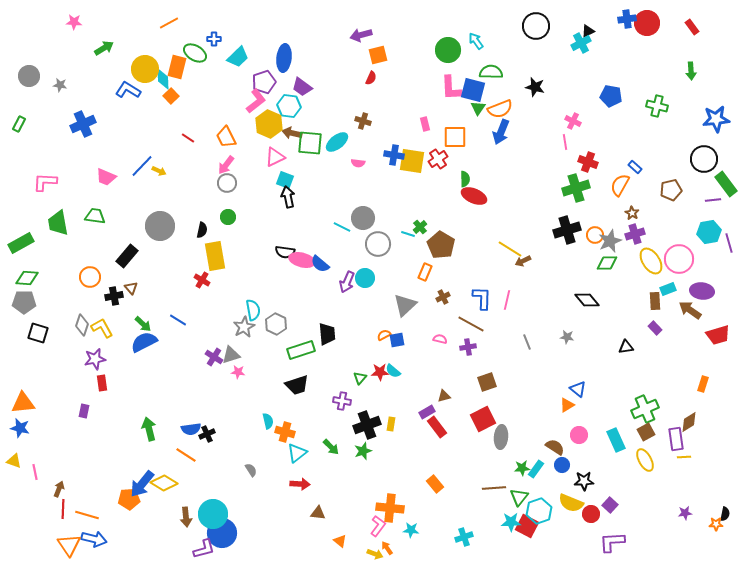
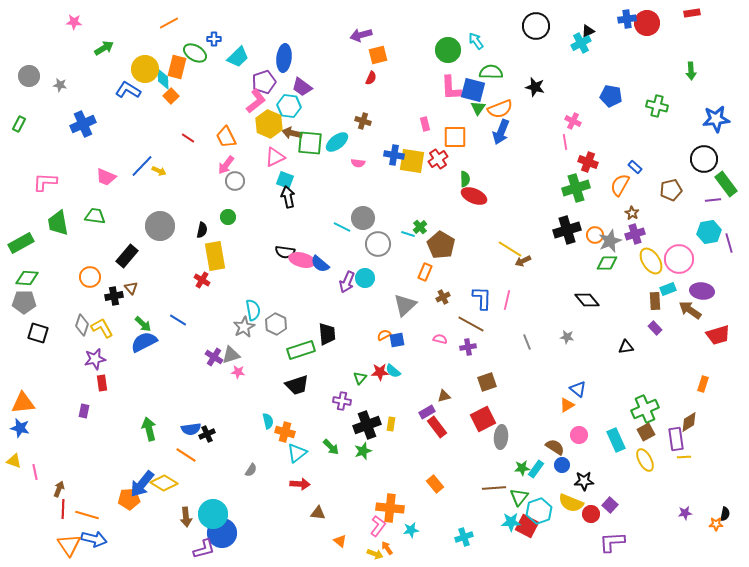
red rectangle at (692, 27): moved 14 px up; rotated 63 degrees counterclockwise
gray circle at (227, 183): moved 8 px right, 2 px up
gray semicircle at (251, 470): rotated 64 degrees clockwise
cyan star at (411, 530): rotated 14 degrees counterclockwise
